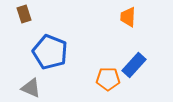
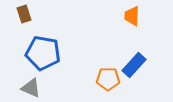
orange trapezoid: moved 4 px right, 1 px up
blue pentagon: moved 7 px left, 1 px down; rotated 12 degrees counterclockwise
